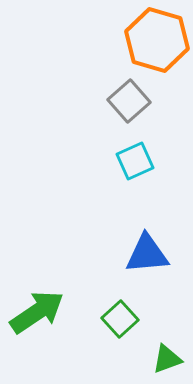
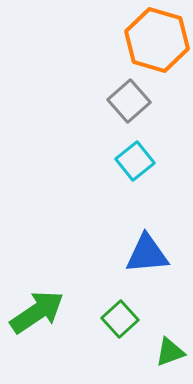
cyan square: rotated 15 degrees counterclockwise
green triangle: moved 3 px right, 7 px up
